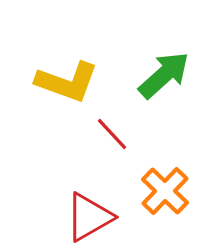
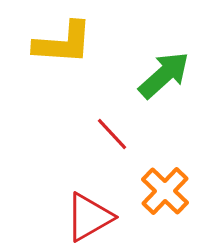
yellow L-shape: moved 4 px left, 39 px up; rotated 16 degrees counterclockwise
